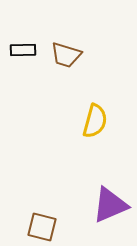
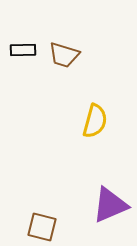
brown trapezoid: moved 2 px left
